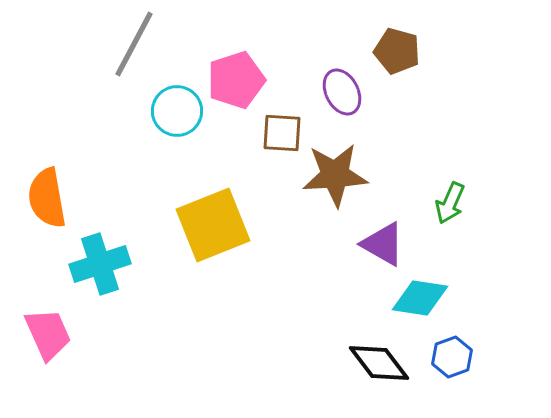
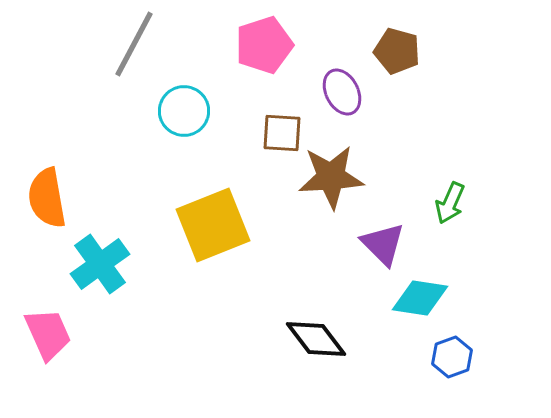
pink pentagon: moved 28 px right, 35 px up
cyan circle: moved 7 px right
brown star: moved 4 px left, 2 px down
purple triangle: rotated 15 degrees clockwise
cyan cross: rotated 18 degrees counterclockwise
black diamond: moved 63 px left, 24 px up
